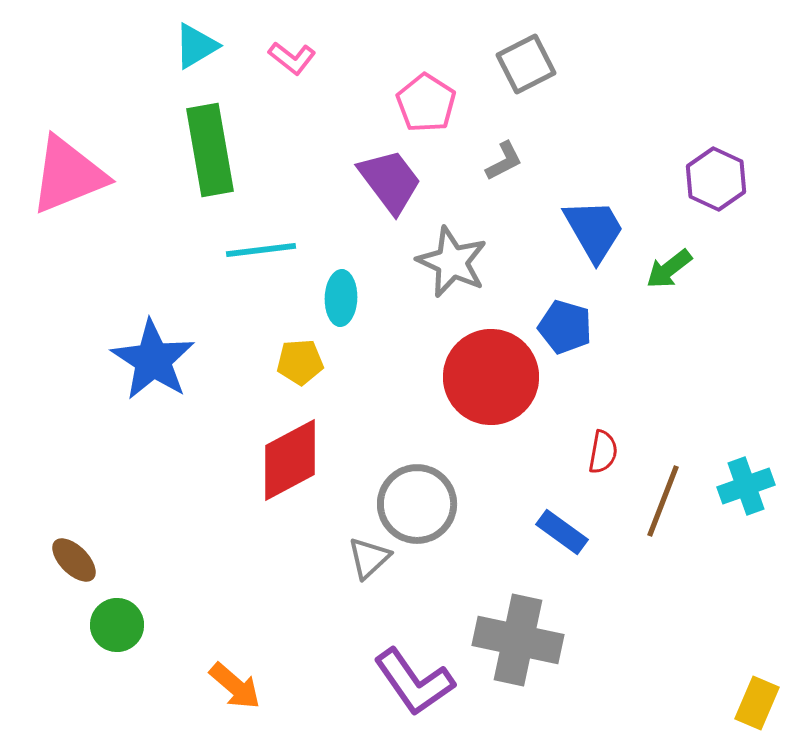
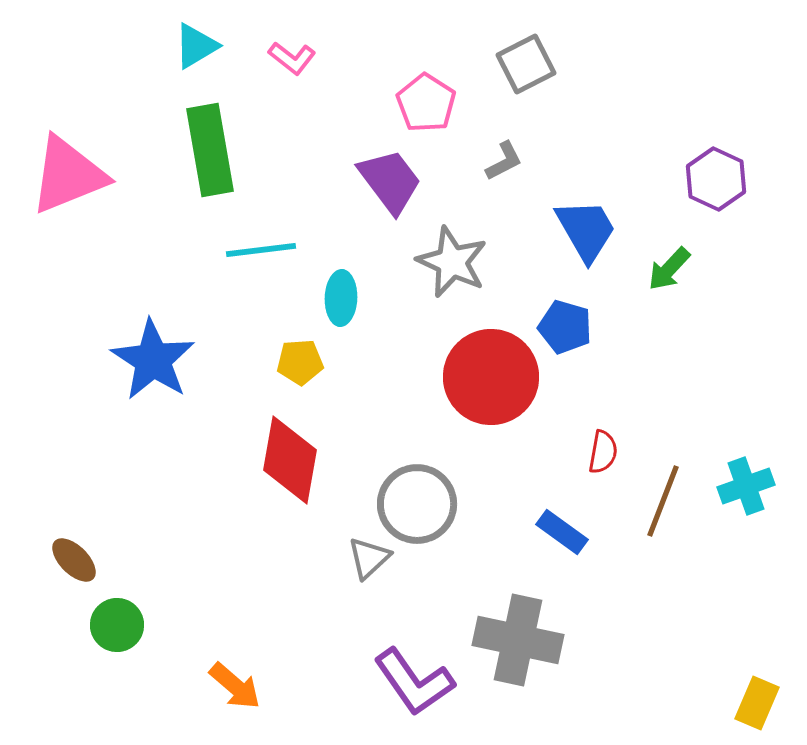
blue trapezoid: moved 8 px left
green arrow: rotated 9 degrees counterclockwise
red diamond: rotated 52 degrees counterclockwise
